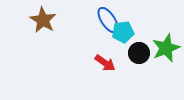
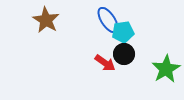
brown star: moved 3 px right
green star: moved 21 px down; rotated 8 degrees counterclockwise
black circle: moved 15 px left, 1 px down
